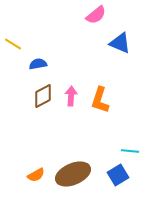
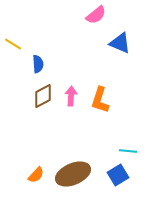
blue semicircle: rotated 96 degrees clockwise
cyan line: moved 2 px left
orange semicircle: rotated 18 degrees counterclockwise
